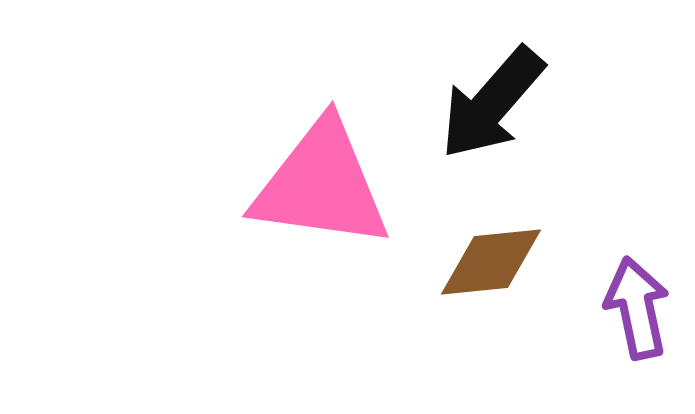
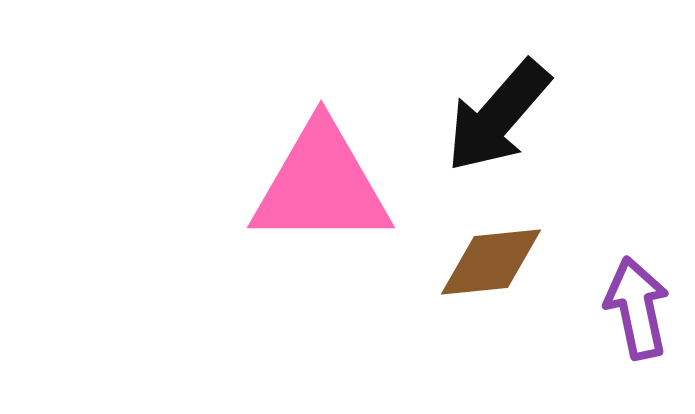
black arrow: moved 6 px right, 13 px down
pink triangle: rotated 8 degrees counterclockwise
